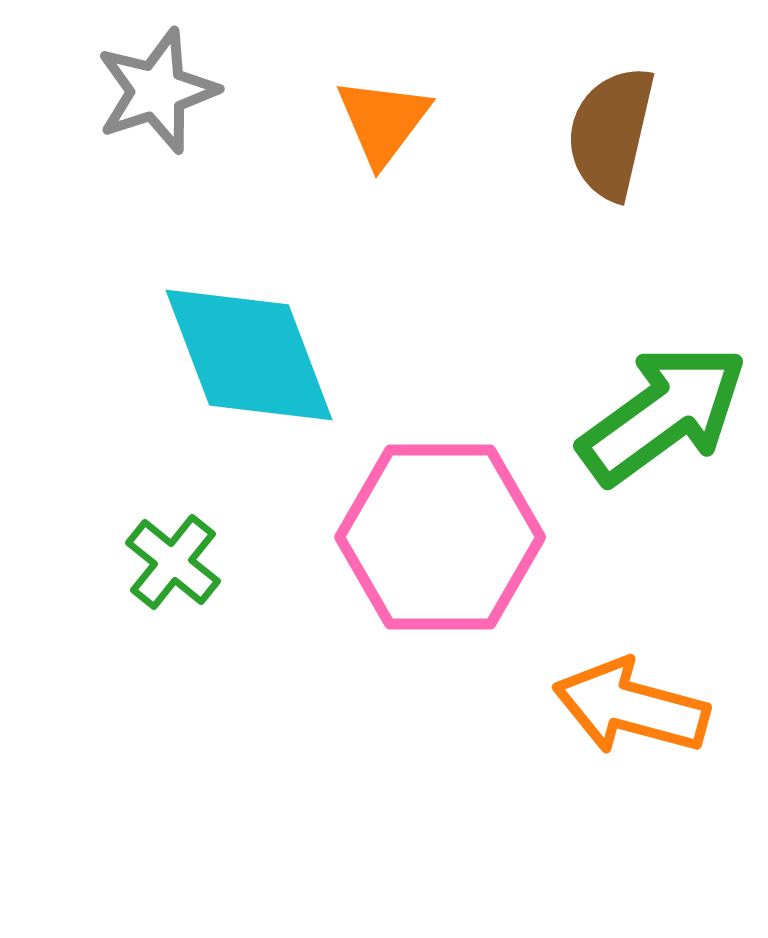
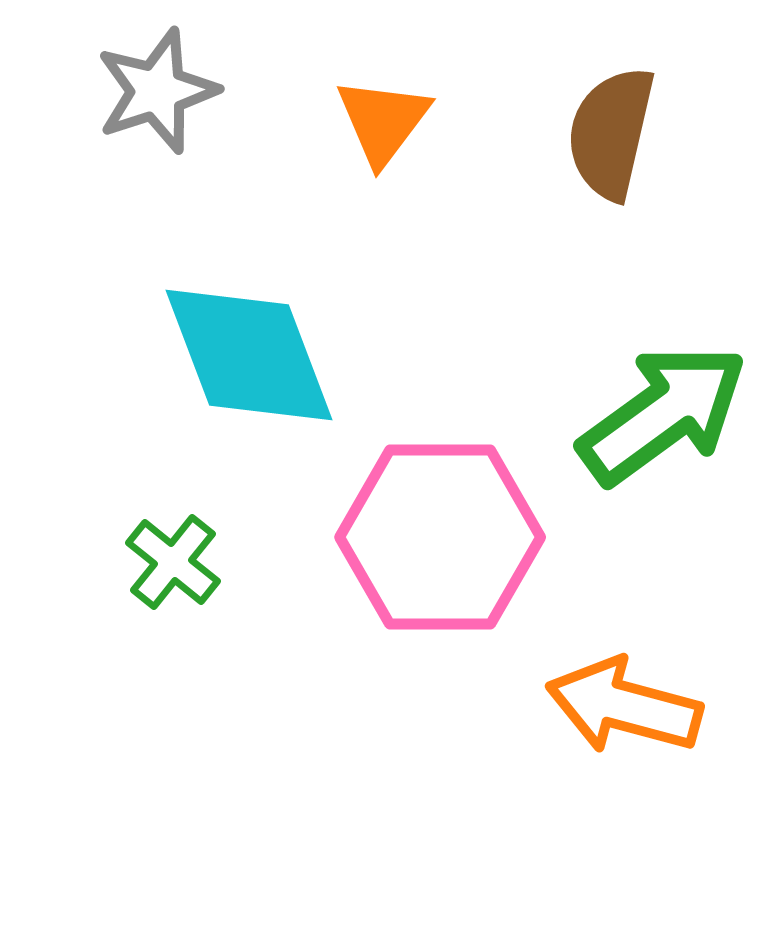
orange arrow: moved 7 px left, 1 px up
